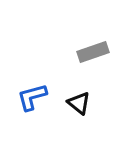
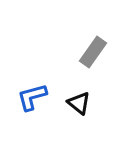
gray rectangle: rotated 36 degrees counterclockwise
